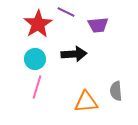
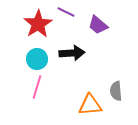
purple trapezoid: rotated 45 degrees clockwise
black arrow: moved 2 px left, 1 px up
cyan circle: moved 2 px right
orange triangle: moved 4 px right, 3 px down
